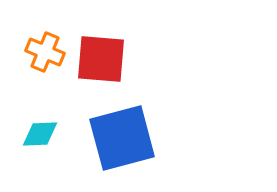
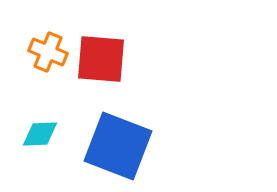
orange cross: moved 3 px right
blue square: moved 4 px left, 8 px down; rotated 36 degrees clockwise
